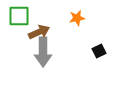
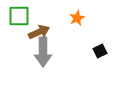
orange star: rotated 14 degrees counterclockwise
black square: moved 1 px right
